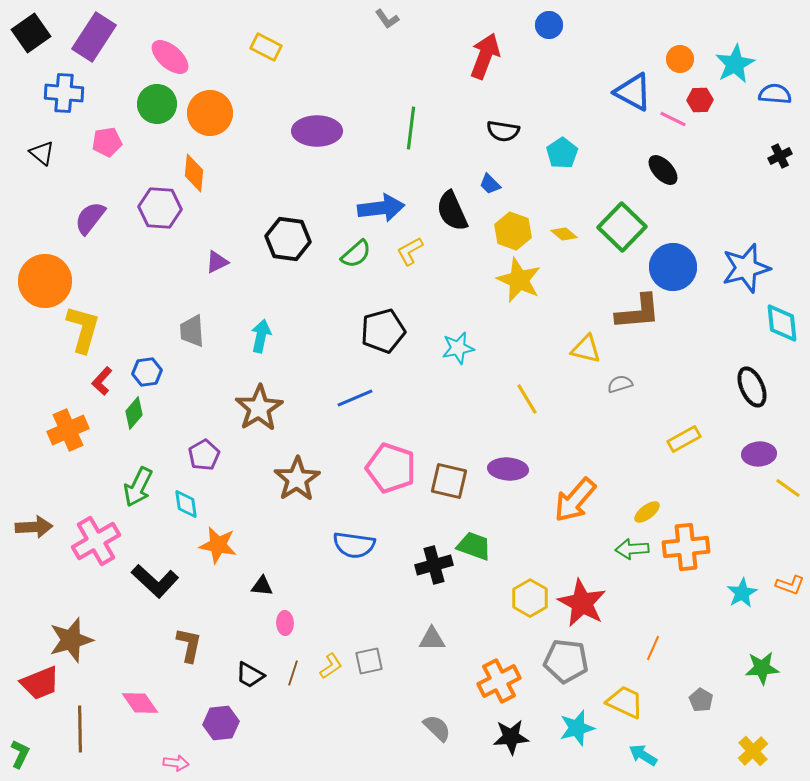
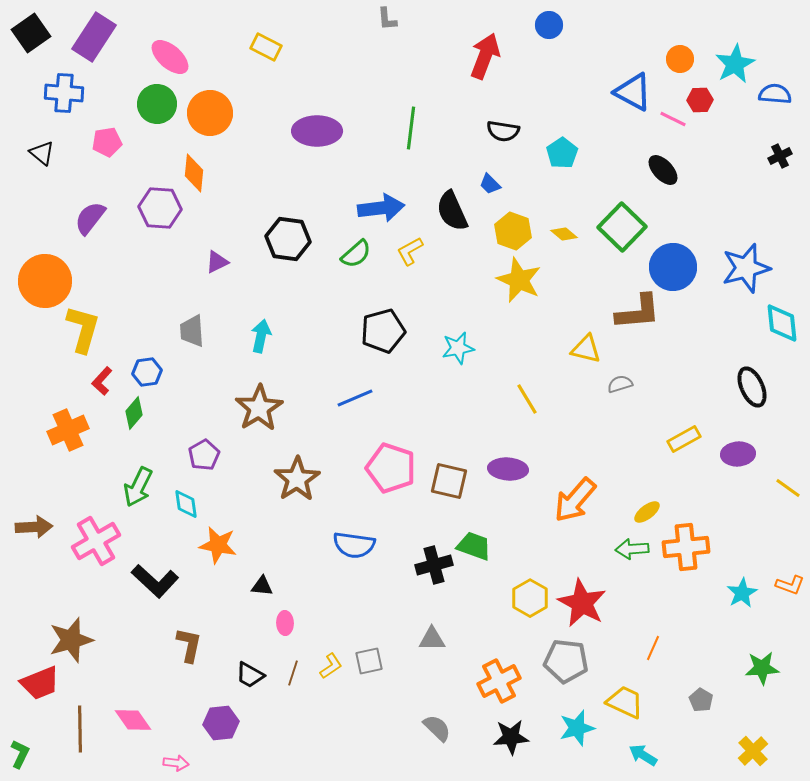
gray L-shape at (387, 19): rotated 30 degrees clockwise
purple ellipse at (759, 454): moved 21 px left
pink diamond at (140, 703): moved 7 px left, 17 px down
